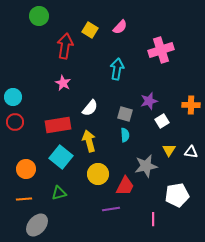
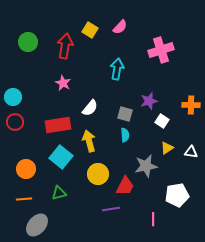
green circle: moved 11 px left, 26 px down
white square: rotated 24 degrees counterclockwise
yellow triangle: moved 2 px left, 2 px up; rotated 24 degrees clockwise
